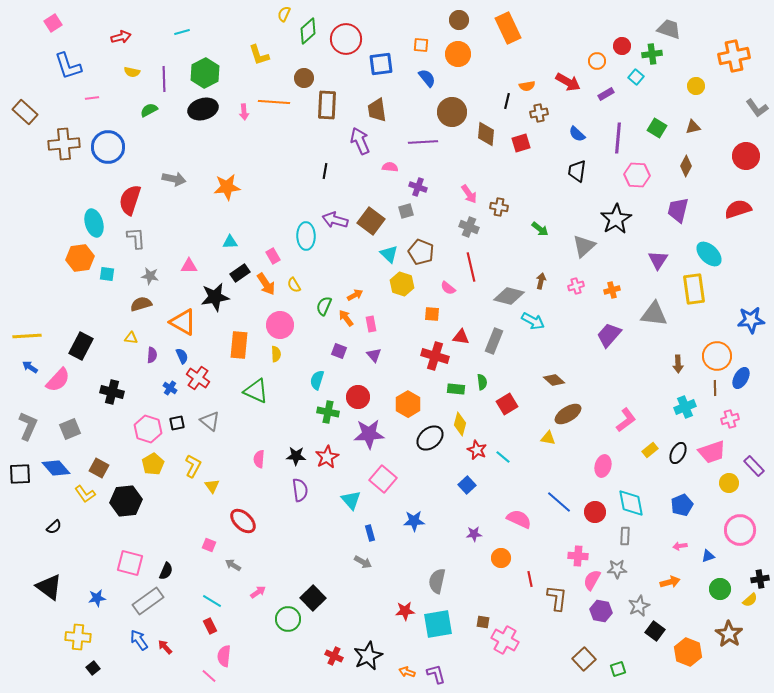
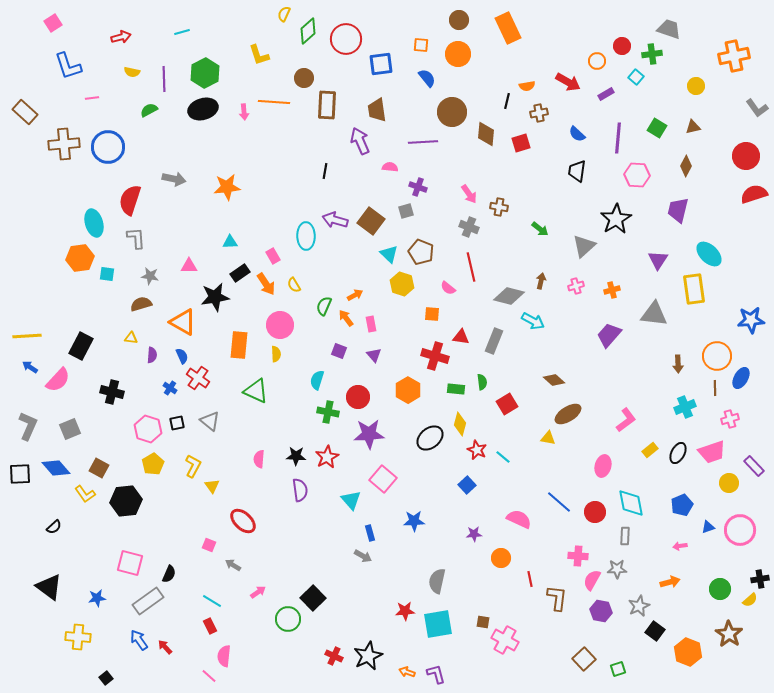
red semicircle at (738, 209): moved 16 px right, 15 px up
orange hexagon at (408, 404): moved 14 px up
blue triangle at (708, 556): moved 29 px up
gray arrow at (363, 562): moved 6 px up
black semicircle at (166, 571): moved 3 px right, 3 px down
black square at (93, 668): moved 13 px right, 10 px down
